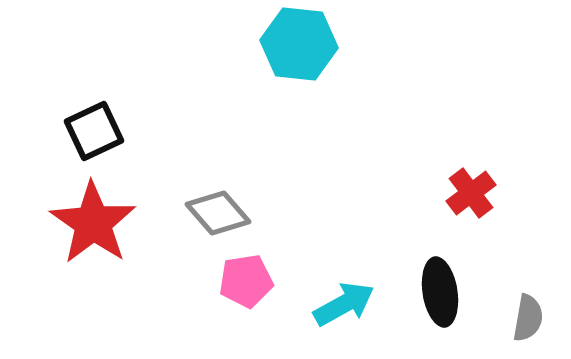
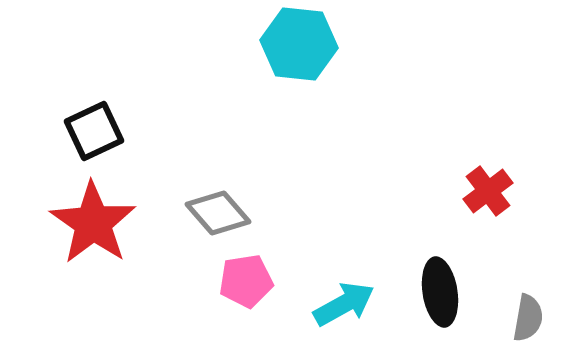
red cross: moved 17 px right, 2 px up
